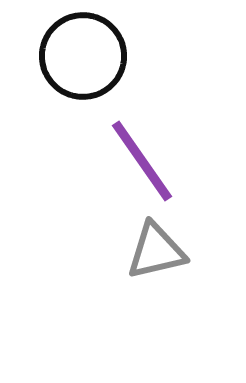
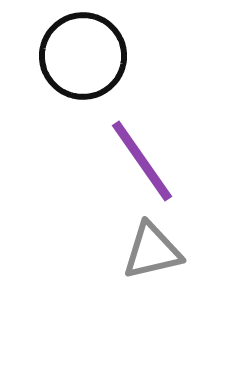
gray triangle: moved 4 px left
